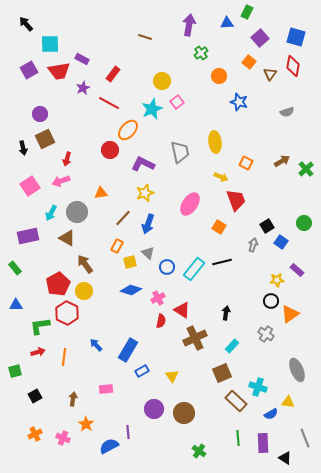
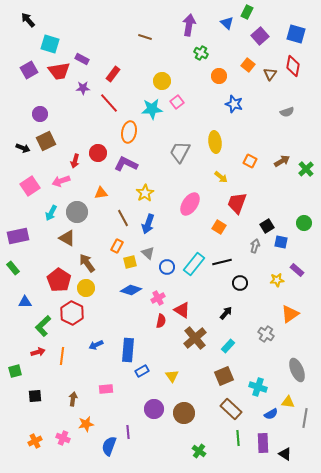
blue triangle at (227, 23): rotated 48 degrees clockwise
black arrow at (26, 24): moved 2 px right, 4 px up
blue square at (296, 37): moved 3 px up
purple square at (260, 38): moved 2 px up
cyan square at (50, 44): rotated 18 degrees clockwise
green cross at (201, 53): rotated 24 degrees counterclockwise
orange square at (249, 62): moved 1 px left, 3 px down
purple star at (83, 88): rotated 24 degrees clockwise
blue star at (239, 102): moved 5 px left, 2 px down
red line at (109, 103): rotated 20 degrees clockwise
cyan star at (152, 109): rotated 20 degrees clockwise
orange ellipse at (128, 130): moved 1 px right, 2 px down; rotated 30 degrees counterclockwise
brown square at (45, 139): moved 1 px right, 2 px down
black arrow at (23, 148): rotated 56 degrees counterclockwise
red circle at (110, 150): moved 12 px left, 3 px down
gray trapezoid at (180, 152): rotated 140 degrees counterclockwise
red arrow at (67, 159): moved 8 px right, 2 px down
orange square at (246, 163): moved 4 px right, 2 px up
purple L-shape at (143, 164): moved 17 px left
yellow arrow at (221, 177): rotated 16 degrees clockwise
yellow star at (145, 193): rotated 12 degrees counterclockwise
red trapezoid at (236, 200): moved 1 px right, 3 px down; rotated 140 degrees counterclockwise
brown line at (123, 218): rotated 72 degrees counterclockwise
purple rectangle at (28, 236): moved 10 px left
blue square at (281, 242): rotated 24 degrees counterclockwise
gray arrow at (253, 245): moved 2 px right, 1 px down
brown arrow at (85, 264): moved 2 px right, 1 px up
green rectangle at (15, 268): moved 2 px left
cyan rectangle at (194, 269): moved 5 px up
red pentagon at (58, 284): moved 1 px right, 4 px up; rotated 10 degrees counterclockwise
yellow circle at (84, 291): moved 2 px right, 3 px up
black circle at (271, 301): moved 31 px left, 18 px up
blue triangle at (16, 305): moved 9 px right, 3 px up
red hexagon at (67, 313): moved 5 px right
black arrow at (226, 313): rotated 32 degrees clockwise
green L-shape at (40, 326): moved 3 px right; rotated 35 degrees counterclockwise
brown cross at (195, 338): rotated 15 degrees counterclockwise
blue arrow at (96, 345): rotated 72 degrees counterclockwise
cyan rectangle at (232, 346): moved 4 px left
blue rectangle at (128, 350): rotated 25 degrees counterclockwise
orange line at (64, 357): moved 2 px left, 1 px up
brown square at (222, 373): moved 2 px right, 3 px down
black square at (35, 396): rotated 24 degrees clockwise
brown rectangle at (236, 401): moved 5 px left, 8 px down
orange star at (86, 424): rotated 28 degrees clockwise
orange cross at (35, 434): moved 7 px down
gray line at (305, 438): moved 20 px up; rotated 30 degrees clockwise
blue semicircle at (109, 446): rotated 42 degrees counterclockwise
black triangle at (285, 458): moved 4 px up
